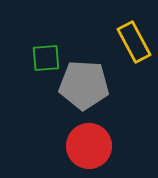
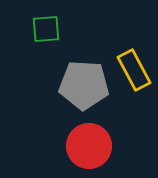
yellow rectangle: moved 28 px down
green square: moved 29 px up
